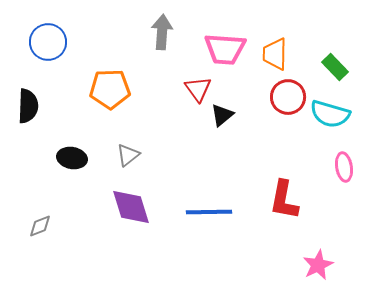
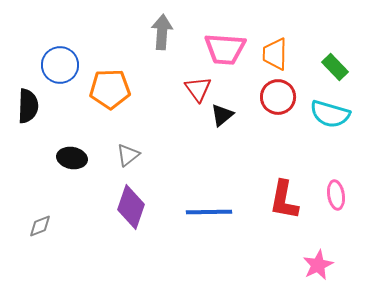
blue circle: moved 12 px right, 23 px down
red circle: moved 10 px left
pink ellipse: moved 8 px left, 28 px down
purple diamond: rotated 36 degrees clockwise
